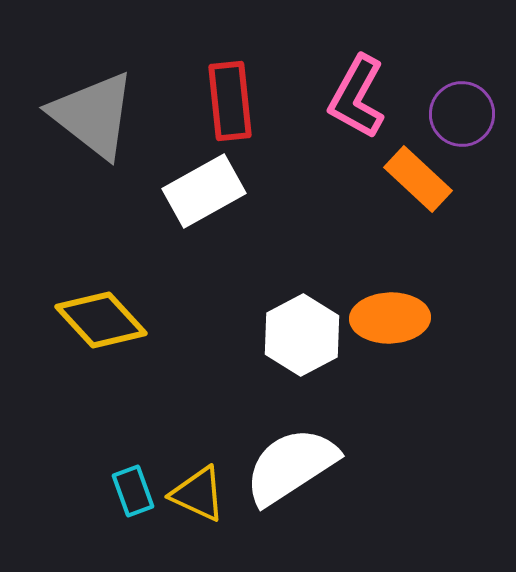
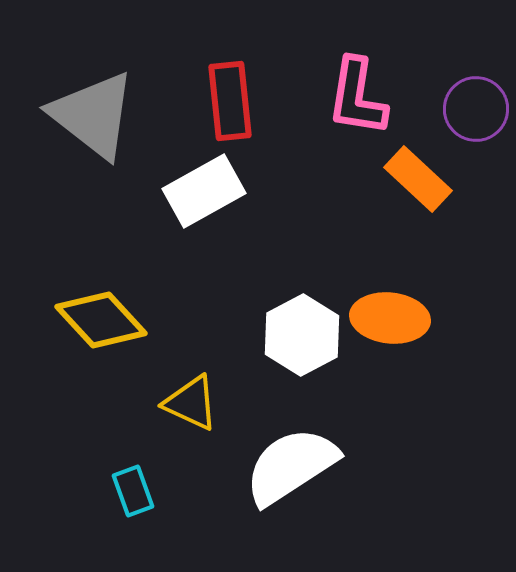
pink L-shape: rotated 20 degrees counterclockwise
purple circle: moved 14 px right, 5 px up
orange ellipse: rotated 8 degrees clockwise
yellow triangle: moved 7 px left, 91 px up
